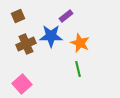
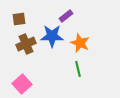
brown square: moved 1 px right, 3 px down; rotated 16 degrees clockwise
blue star: moved 1 px right
